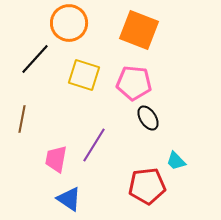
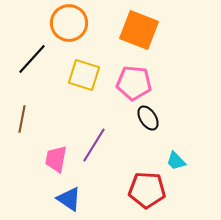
black line: moved 3 px left
red pentagon: moved 4 px down; rotated 9 degrees clockwise
